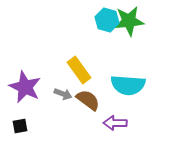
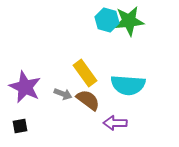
yellow rectangle: moved 6 px right, 3 px down
